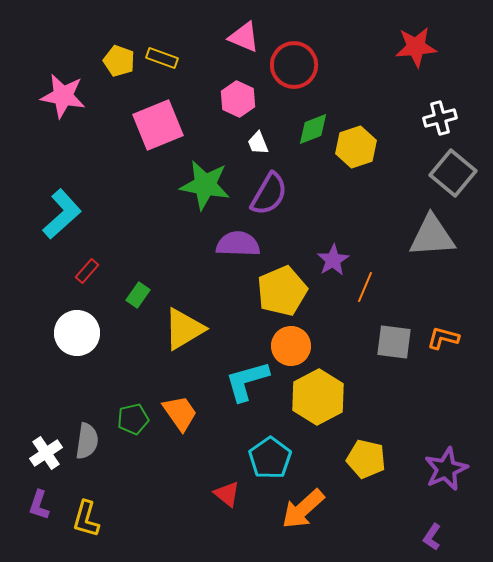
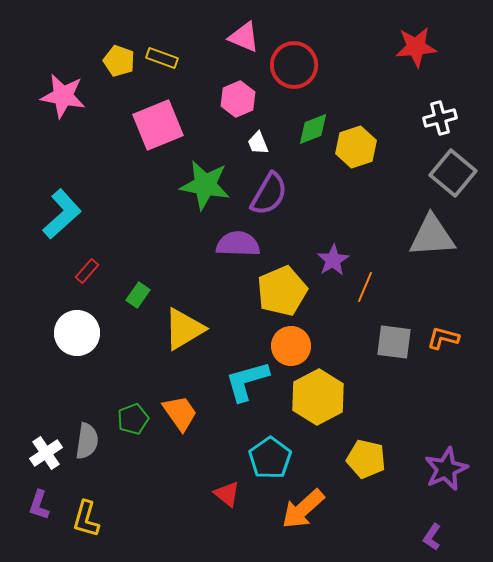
pink hexagon at (238, 99): rotated 12 degrees clockwise
green pentagon at (133, 419): rotated 8 degrees counterclockwise
